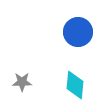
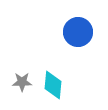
cyan diamond: moved 22 px left
